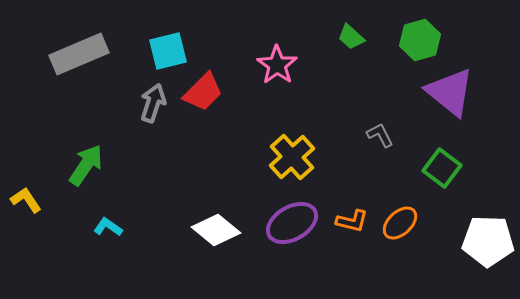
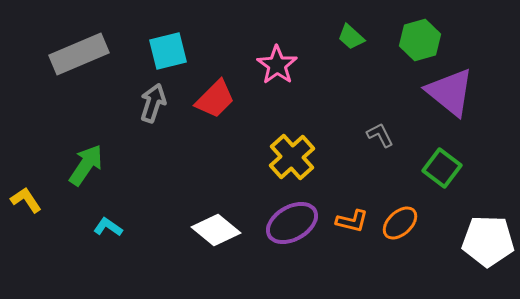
red trapezoid: moved 12 px right, 7 px down
